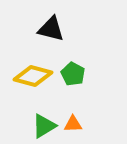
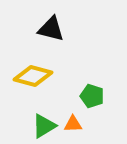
green pentagon: moved 19 px right, 22 px down; rotated 10 degrees counterclockwise
